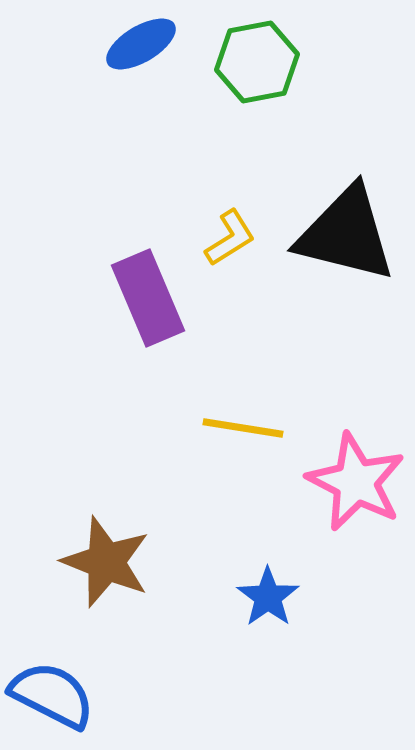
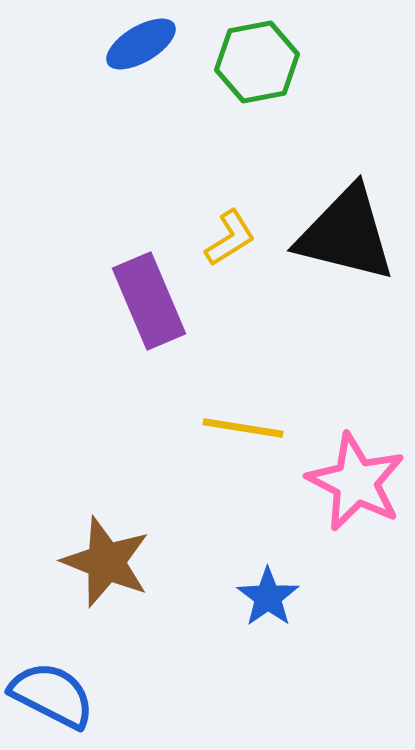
purple rectangle: moved 1 px right, 3 px down
